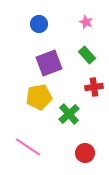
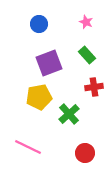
pink line: rotated 8 degrees counterclockwise
